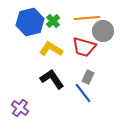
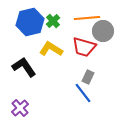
black L-shape: moved 28 px left, 12 px up
purple cross: rotated 12 degrees clockwise
